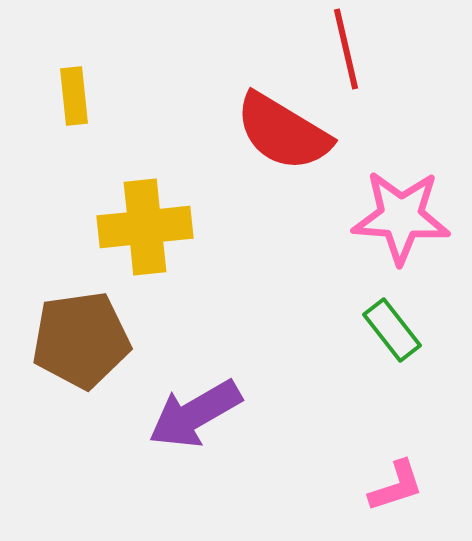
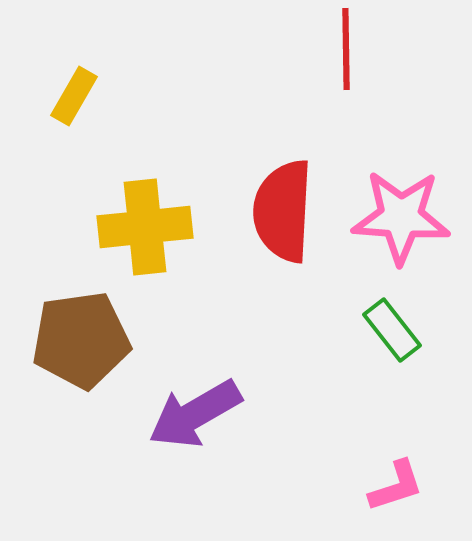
red line: rotated 12 degrees clockwise
yellow rectangle: rotated 36 degrees clockwise
red semicircle: moved 79 px down; rotated 62 degrees clockwise
